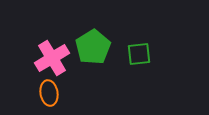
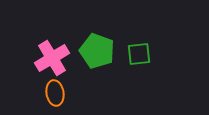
green pentagon: moved 4 px right, 4 px down; rotated 20 degrees counterclockwise
orange ellipse: moved 6 px right
